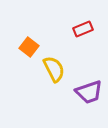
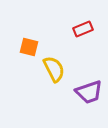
orange square: rotated 24 degrees counterclockwise
